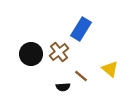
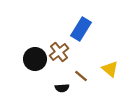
black circle: moved 4 px right, 5 px down
black semicircle: moved 1 px left, 1 px down
